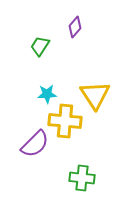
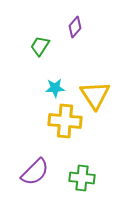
cyan star: moved 8 px right, 6 px up
purple semicircle: moved 28 px down
